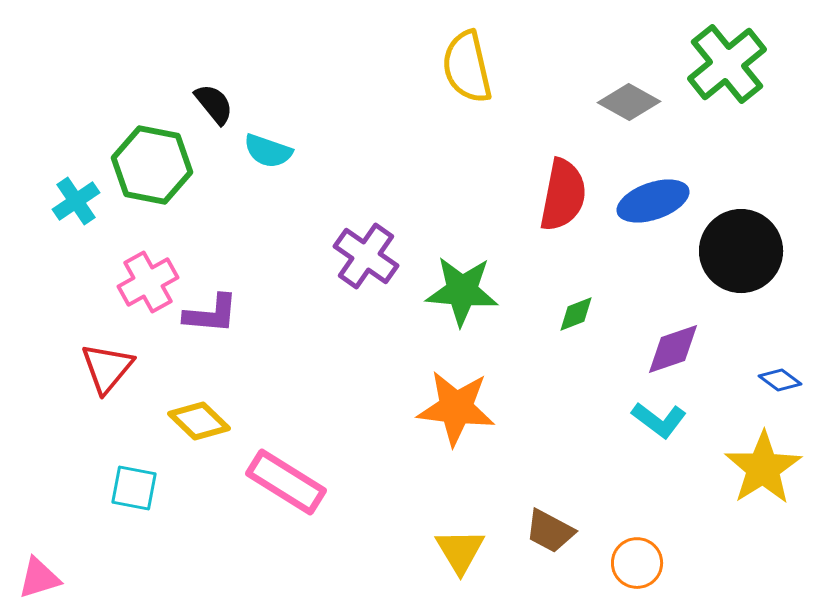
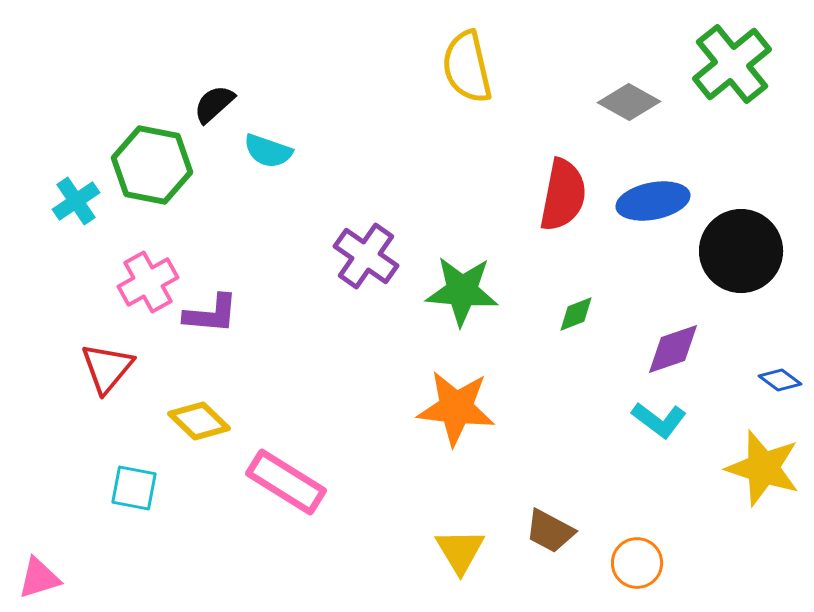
green cross: moved 5 px right
black semicircle: rotated 93 degrees counterclockwise
blue ellipse: rotated 8 degrees clockwise
yellow star: rotated 22 degrees counterclockwise
